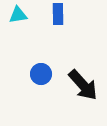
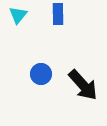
cyan triangle: rotated 42 degrees counterclockwise
